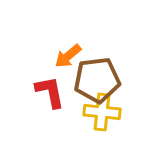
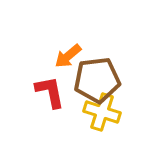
yellow cross: rotated 12 degrees clockwise
